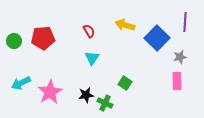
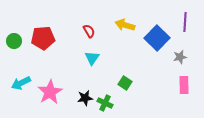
pink rectangle: moved 7 px right, 4 px down
black star: moved 1 px left, 3 px down
